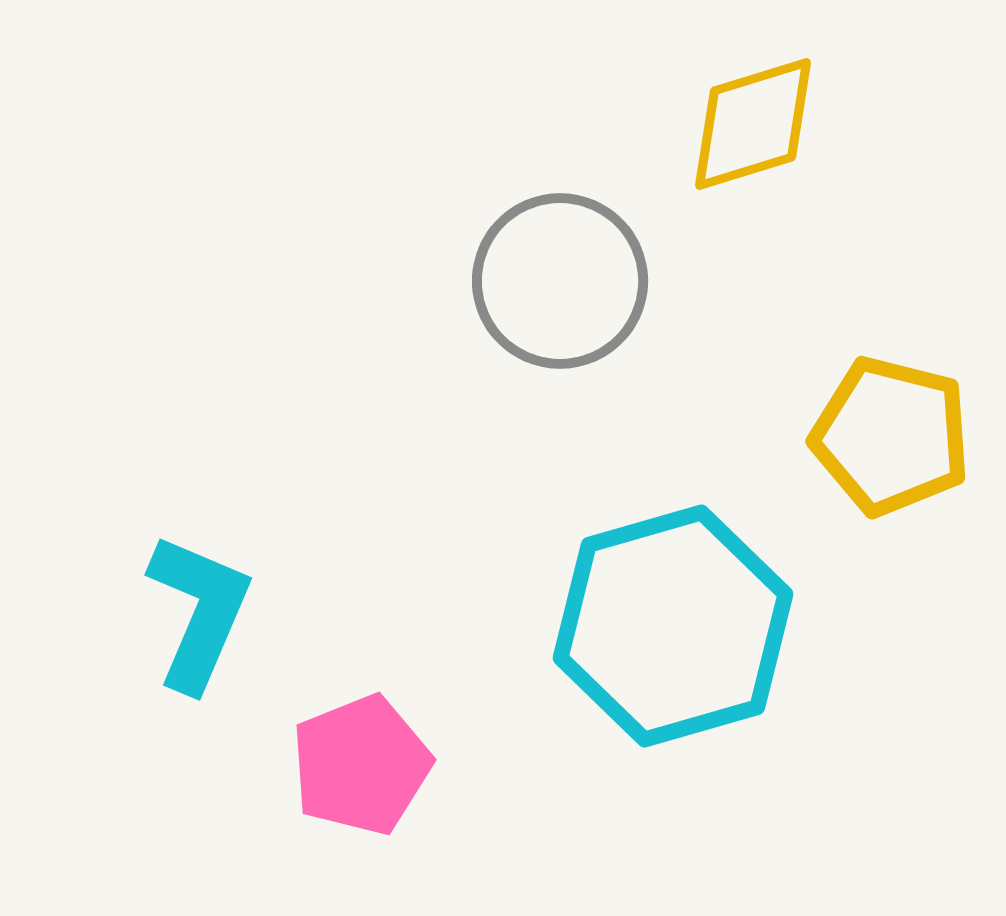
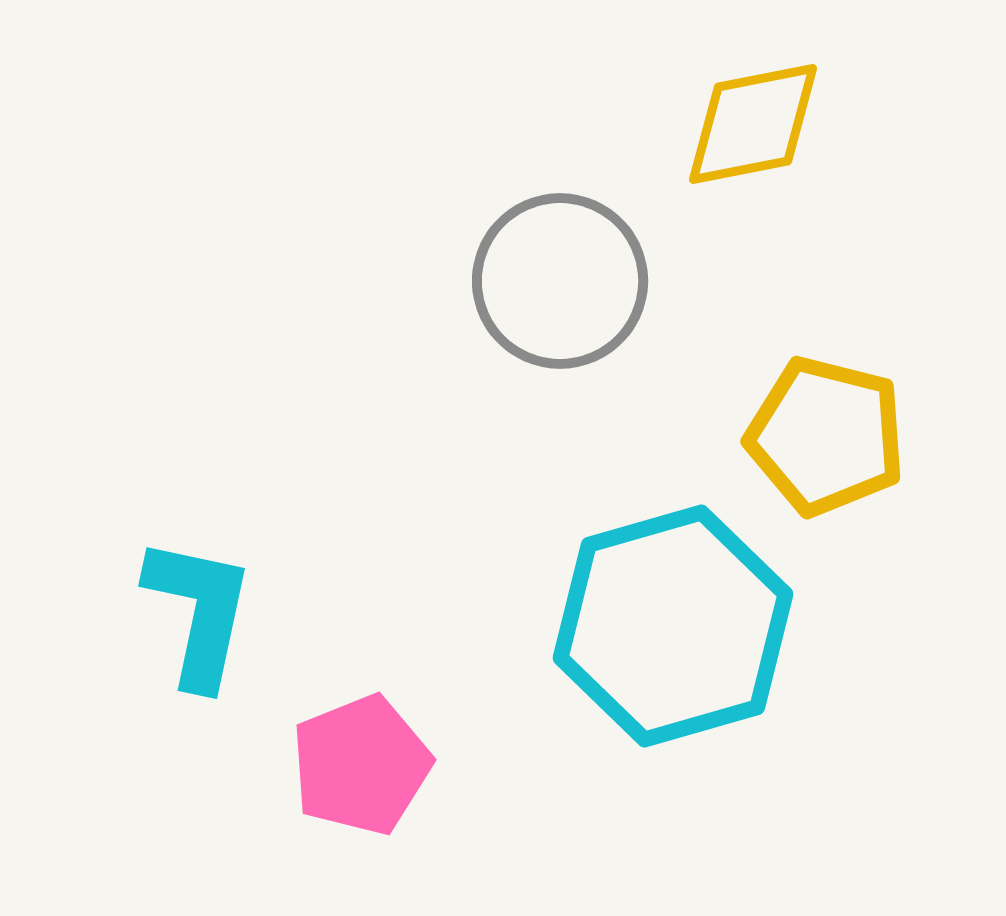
yellow diamond: rotated 6 degrees clockwise
yellow pentagon: moved 65 px left
cyan L-shape: rotated 11 degrees counterclockwise
